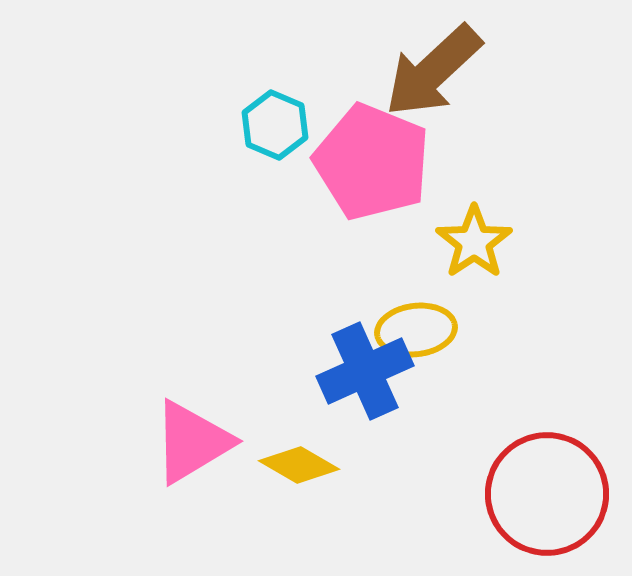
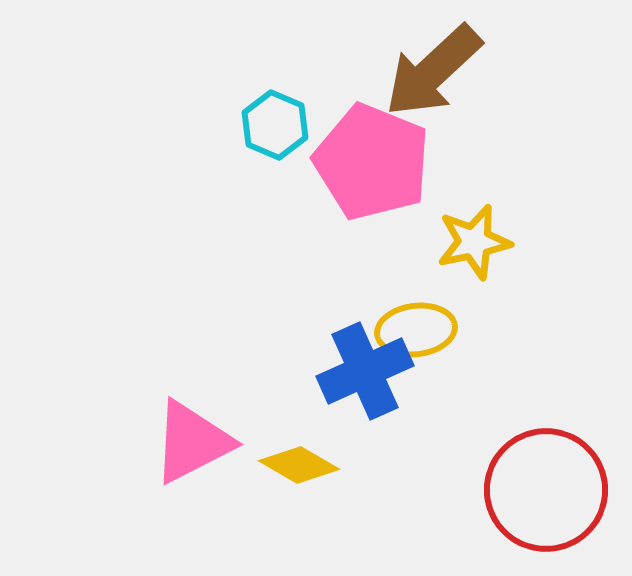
yellow star: rotated 22 degrees clockwise
pink triangle: rotated 4 degrees clockwise
red circle: moved 1 px left, 4 px up
